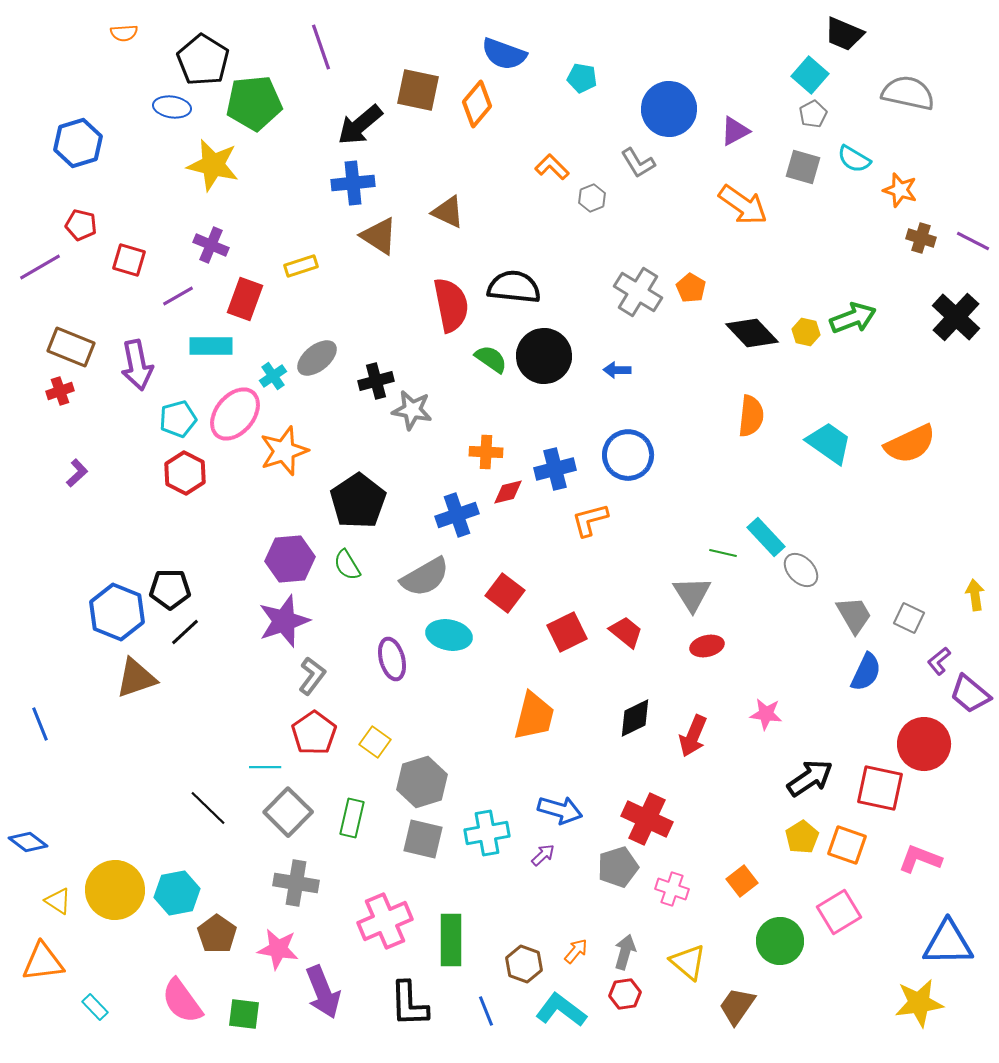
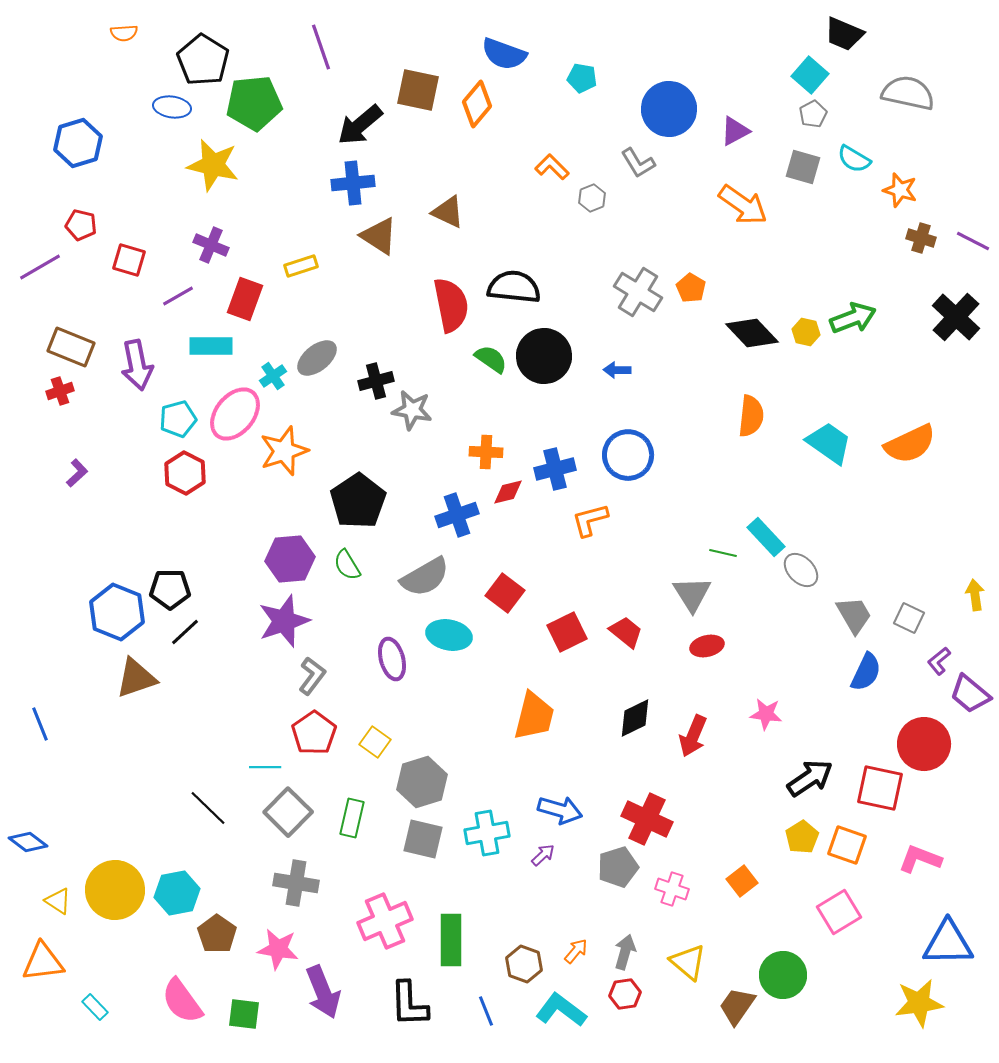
green circle at (780, 941): moved 3 px right, 34 px down
